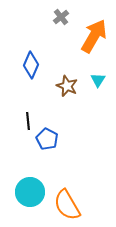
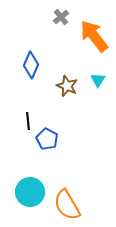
orange arrow: rotated 68 degrees counterclockwise
